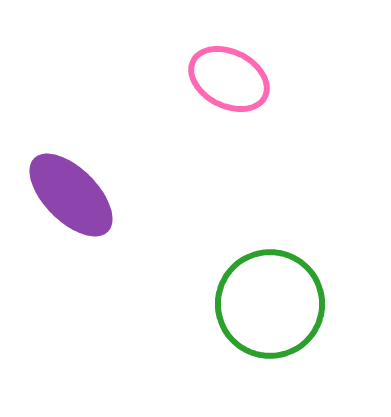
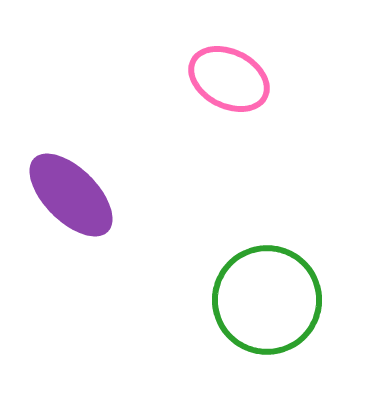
green circle: moved 3 px left, 4 px up
